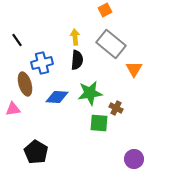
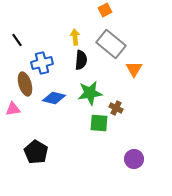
black semicircle: moved 4 px right
blue diamond: moved 3 px left, 1 px down; rotated 10 degrees clockwise
